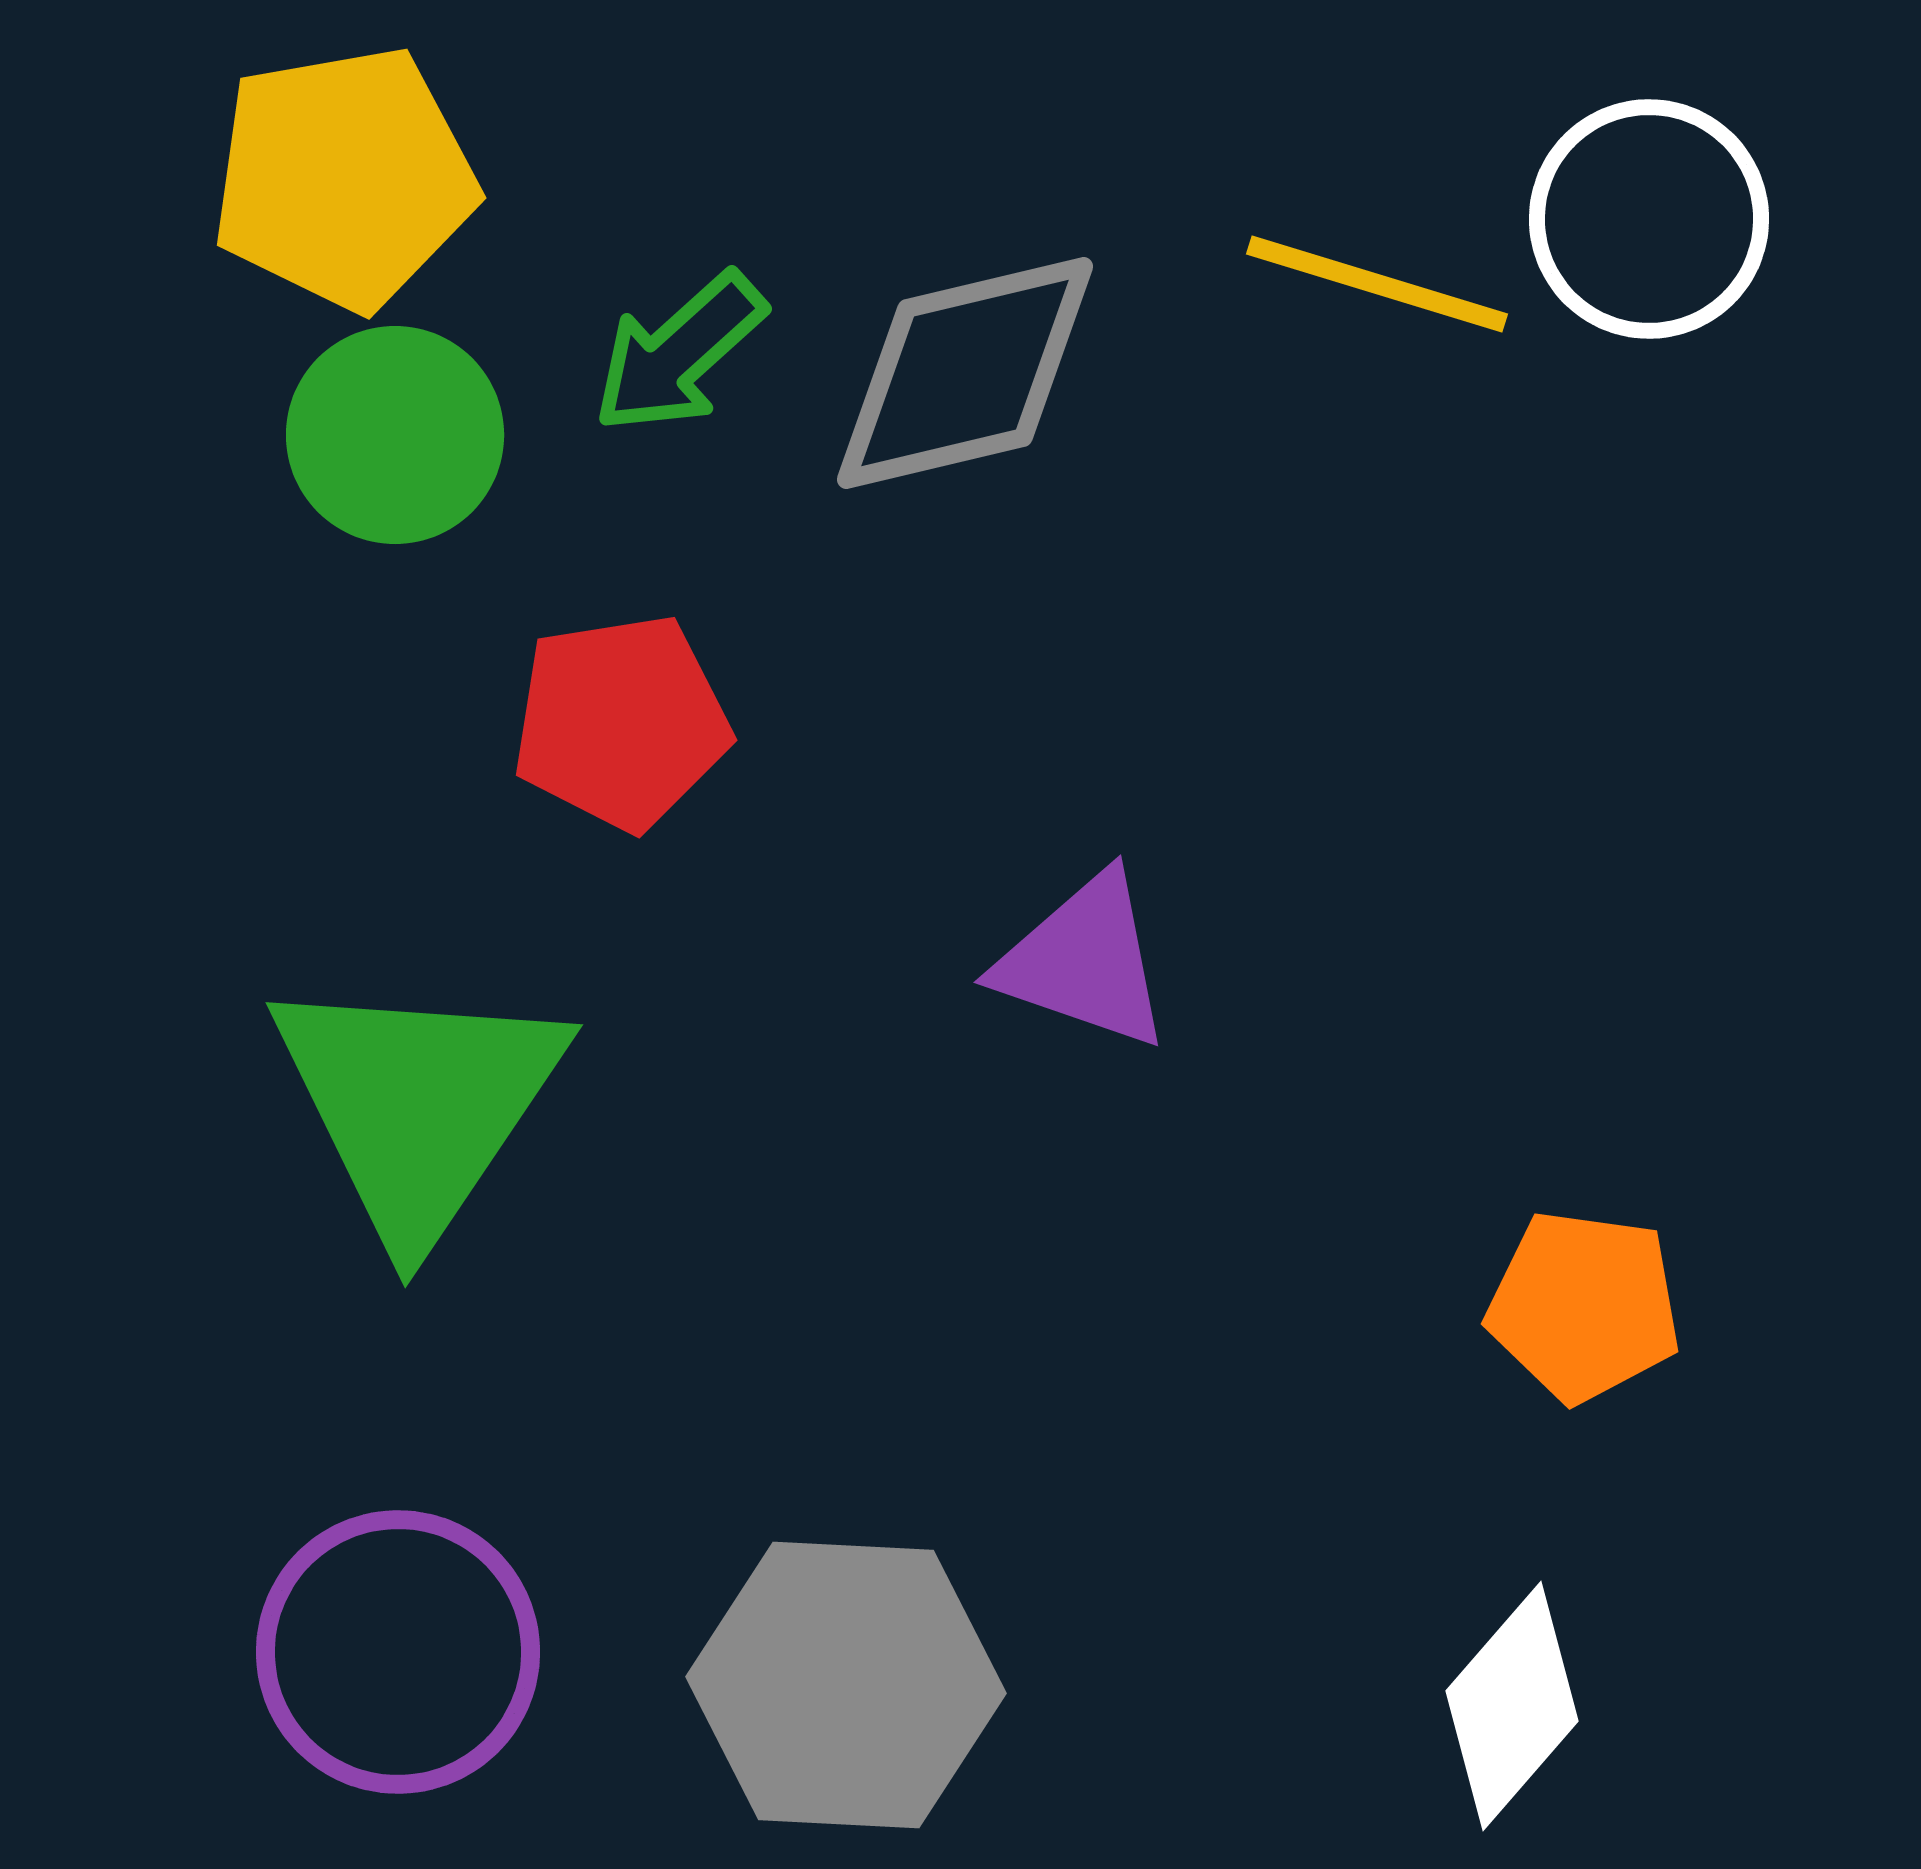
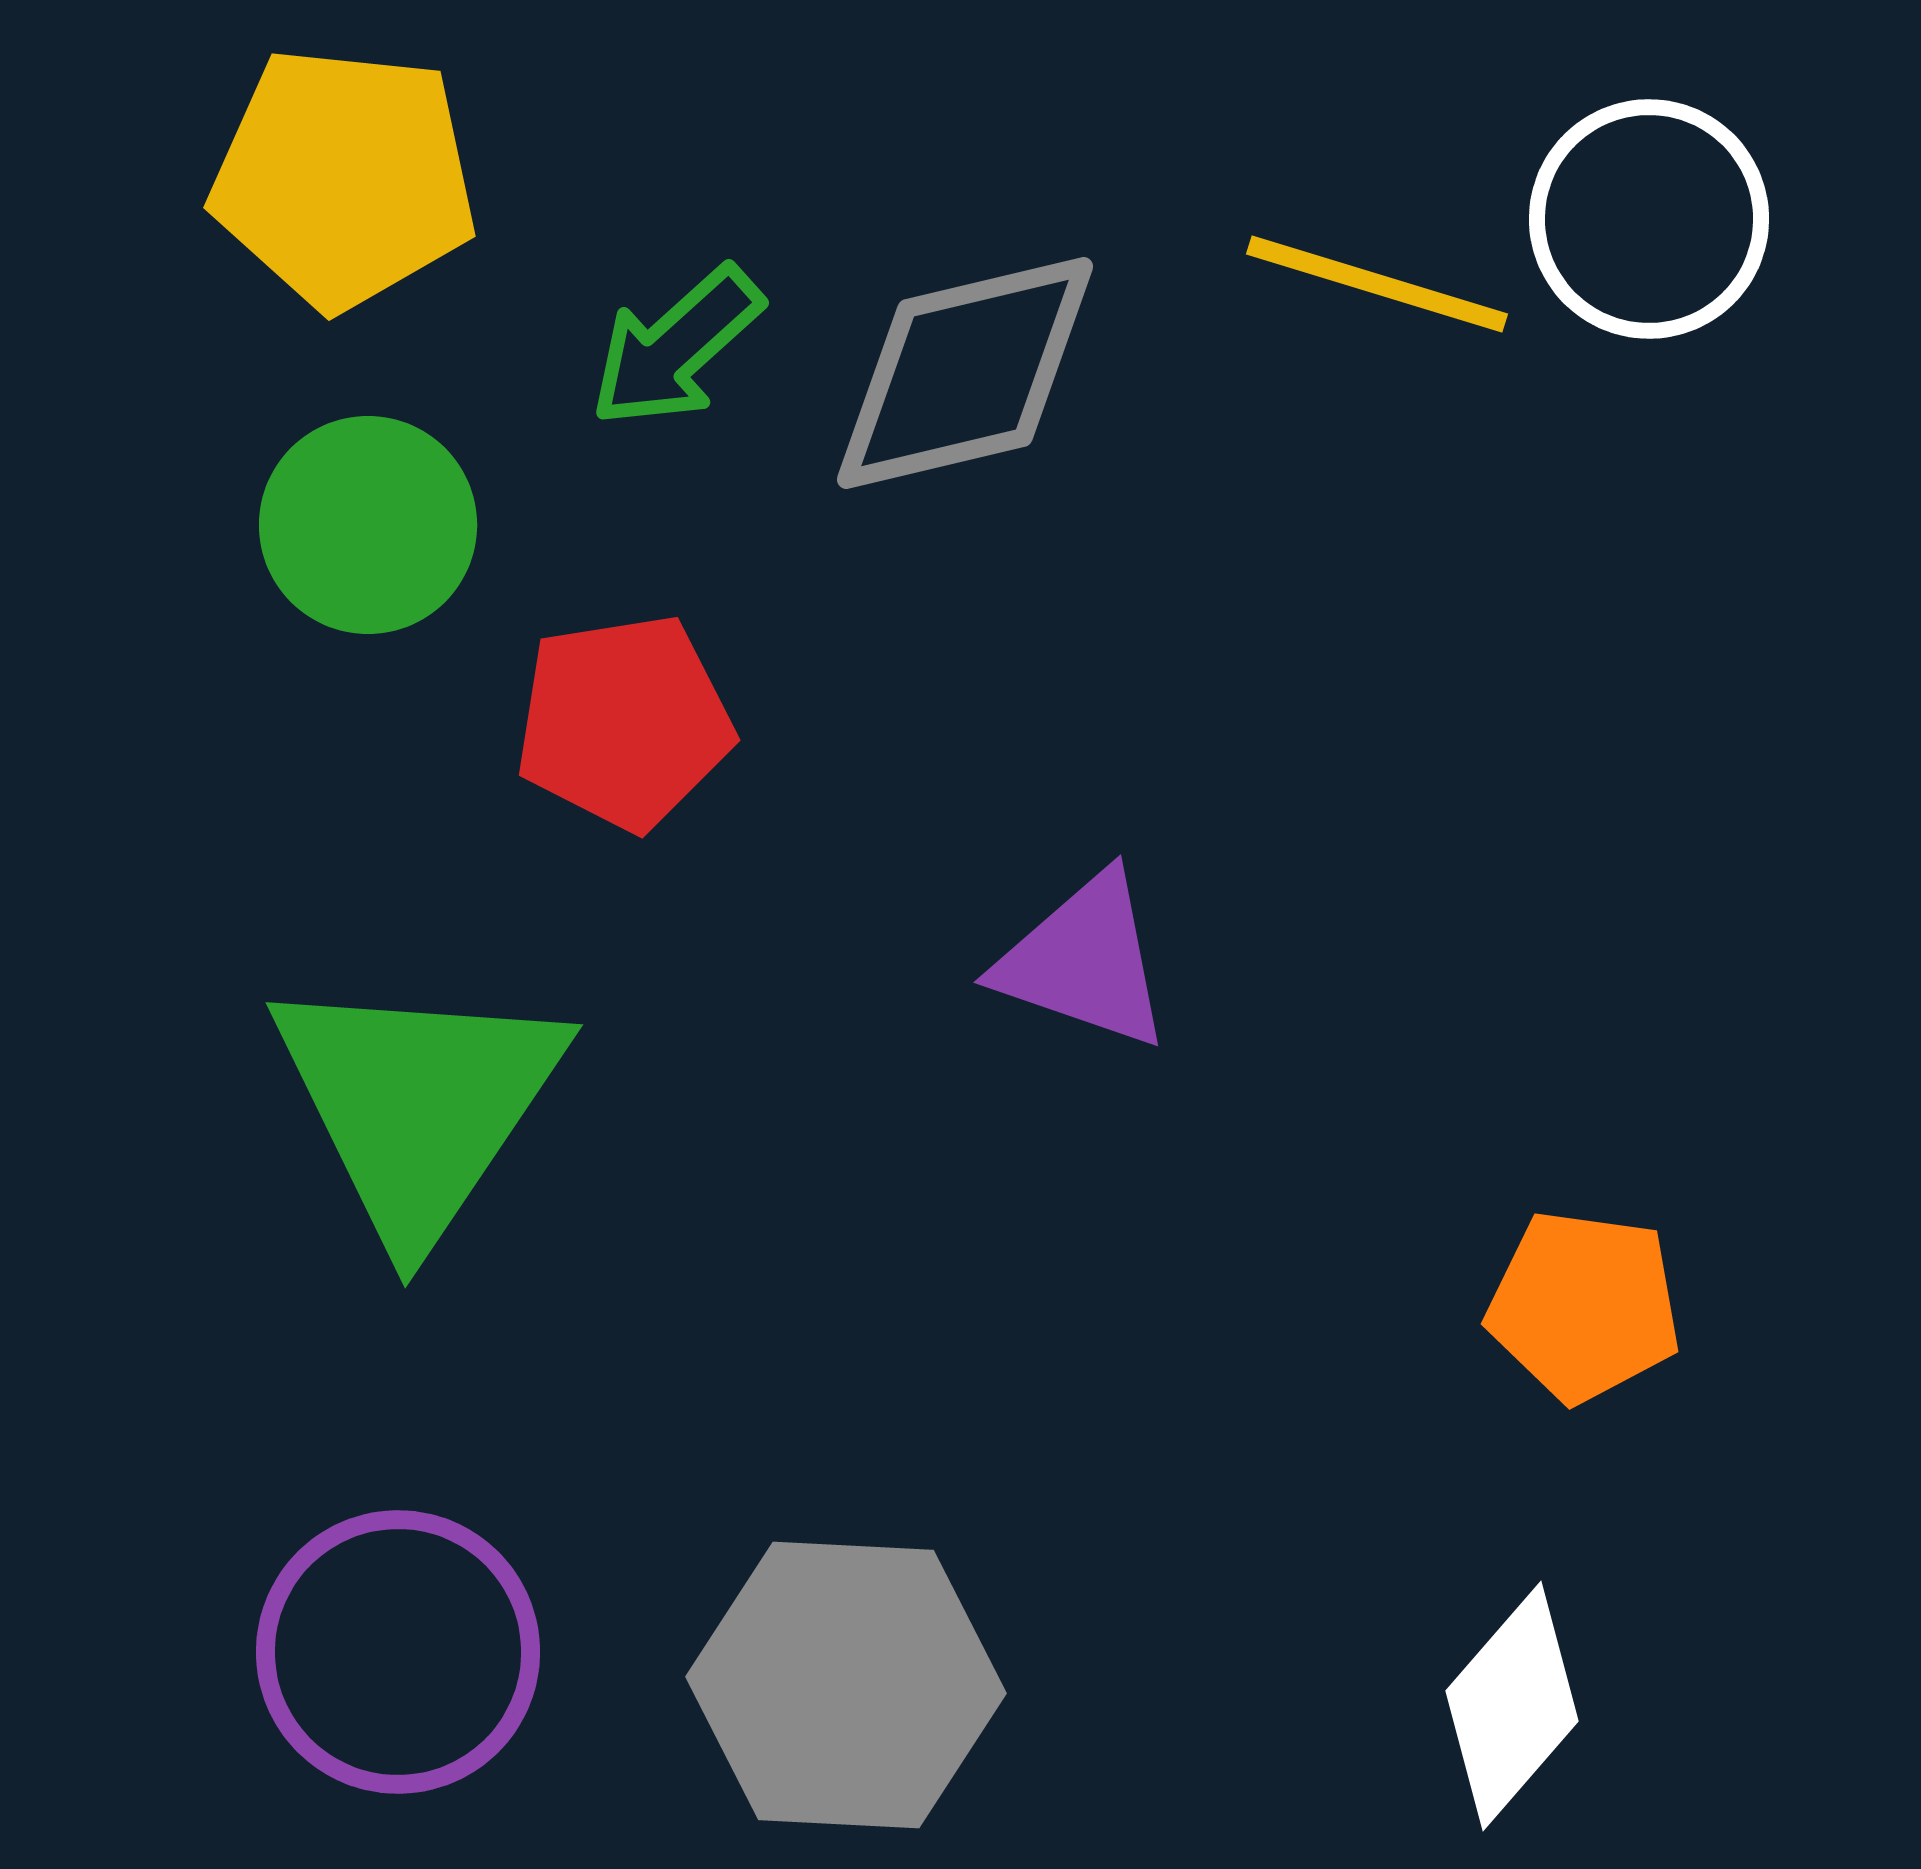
yellow pentagon: rotated 16 degrees clockwise
green arrow: moved 3 px left, 6 px up
green circle: moved 27 px left, 90 px down
red pentagon: moved 3 px right
